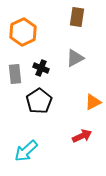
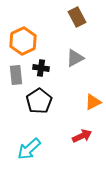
brown rectangle: rotated 36 degrees counterclockwise
orange hexagon: moved 9 px down
black cross: rotated 14 degrees counterclockwise
gray rectangle: moved 1 px right, 1 px down
cyan arrow: moved 3 px right, 2 px up
